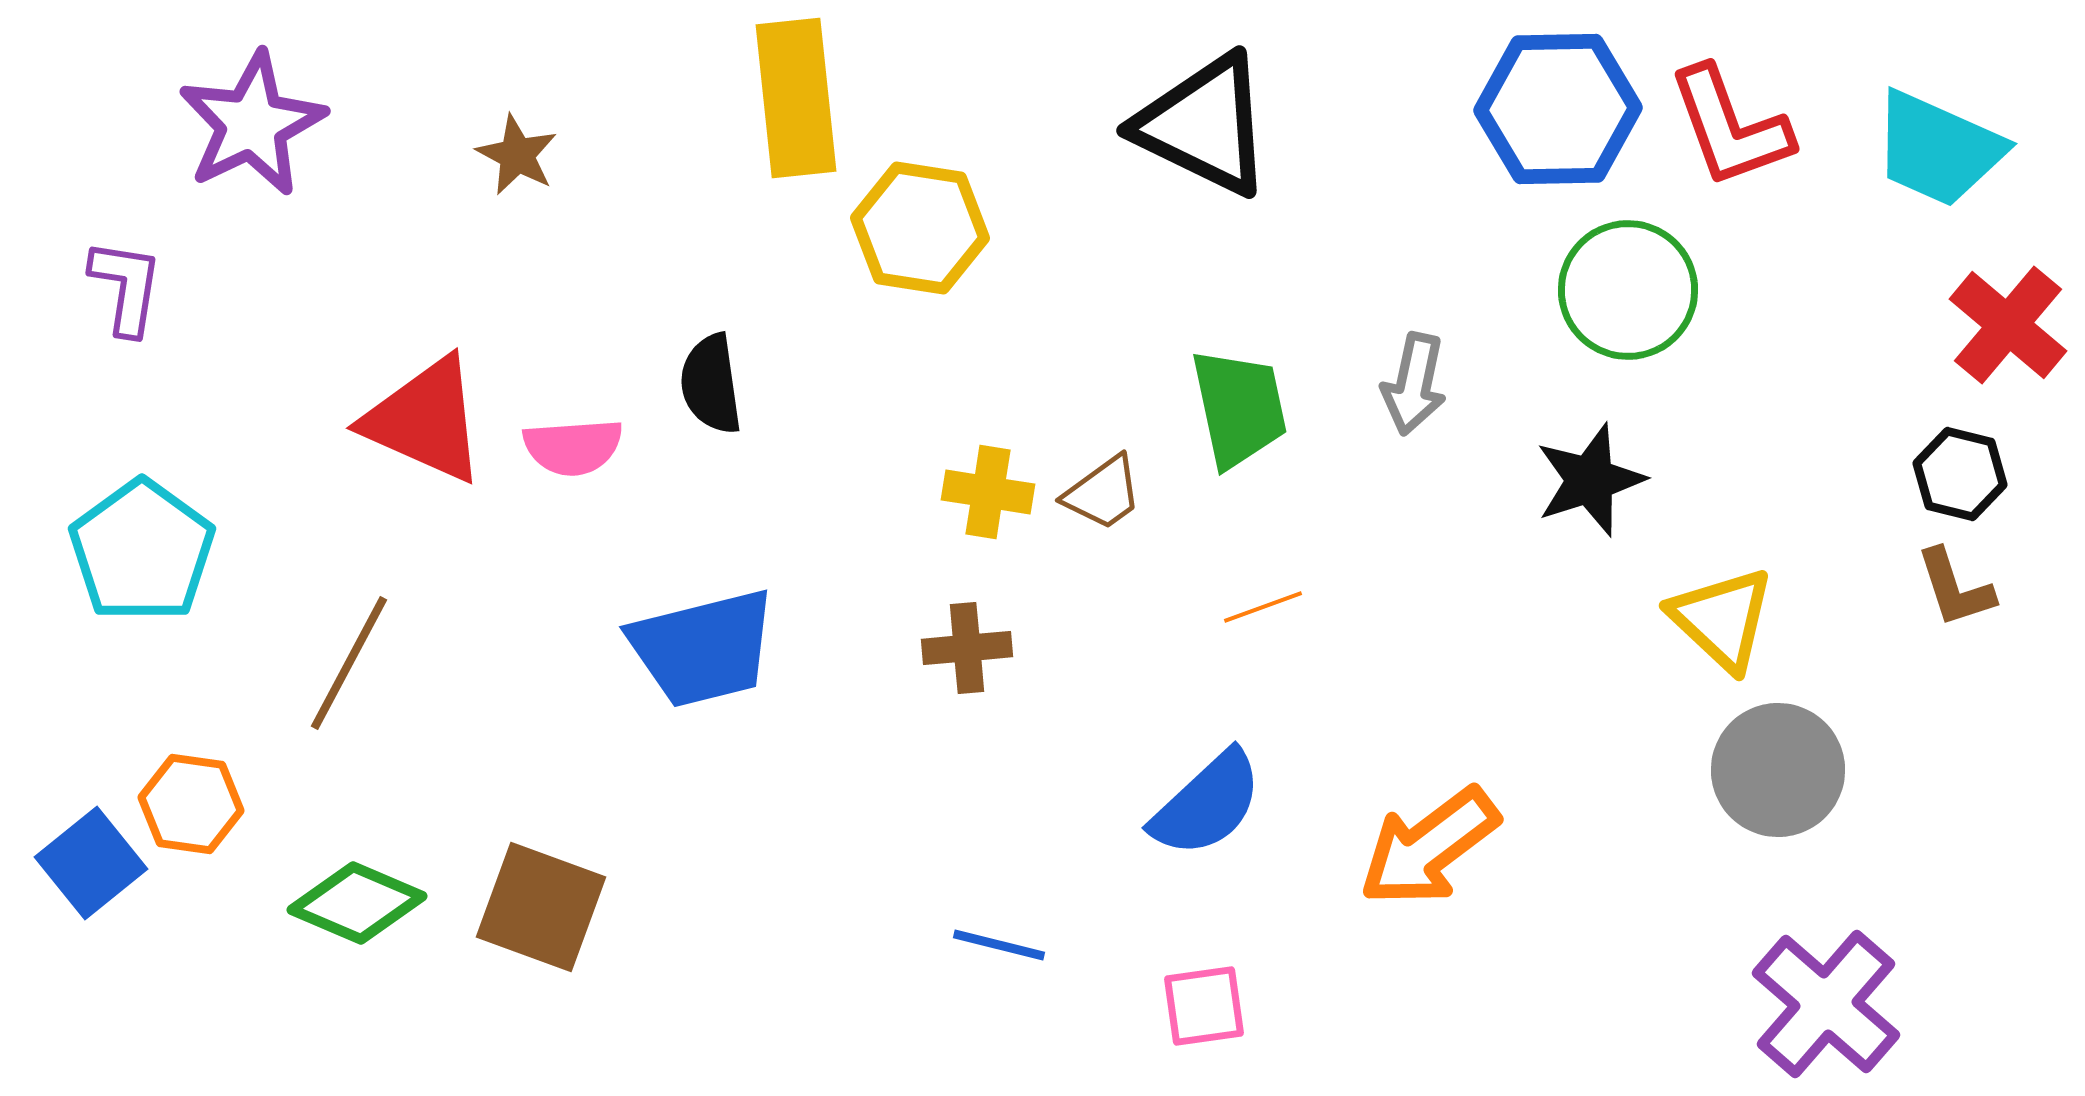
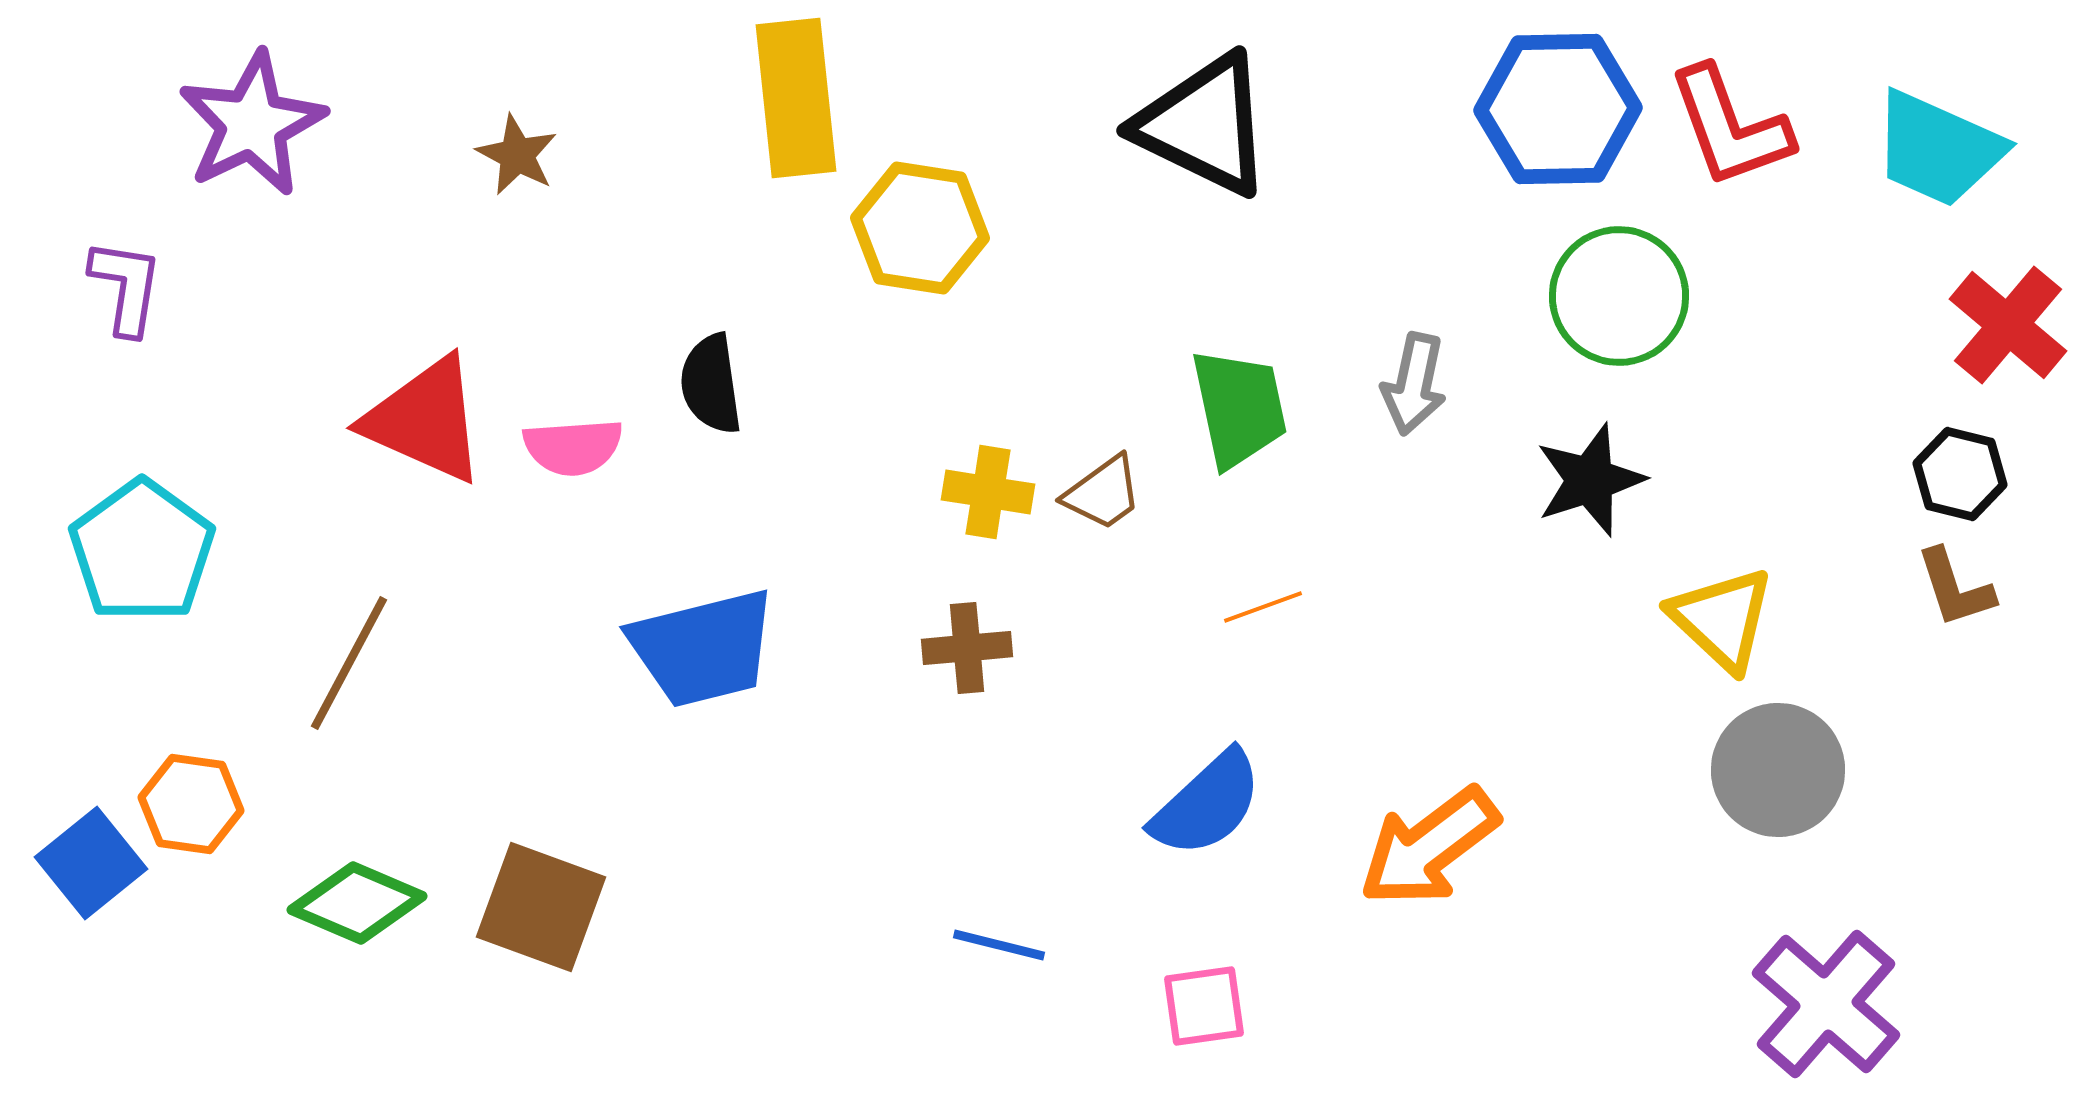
green circle: moved 9 px left, 6 px down
